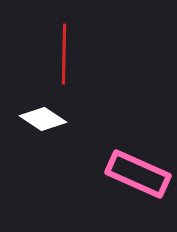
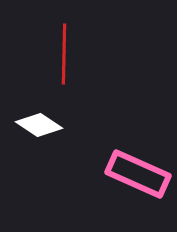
white diamond: moved 4 px left, 6 px down
